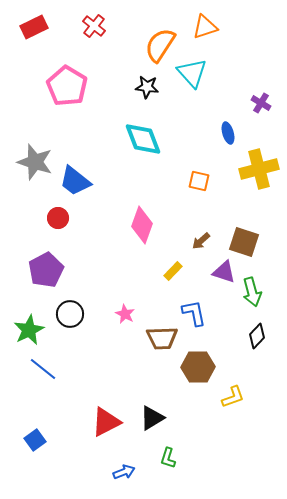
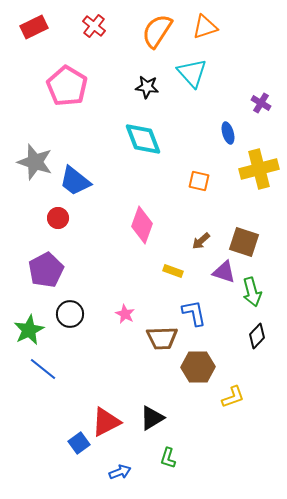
orange semicircle: moved 3 px left, 14 px up
yellow rectangle: rotated 66 degrees clockwise
blue square: moved 44 px right, 3 px down
blue arrow: moved 4 px left
